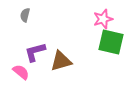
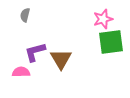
green square: rotated 20 degrees counterclockwise
brown triangle: moved 2 px up; rotated 45 degrees counterclockwise
pink semicircle: rotated 42 degrees counterclockwise
